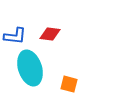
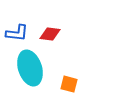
blue L-shape: moved 2 px right, 3 px up
